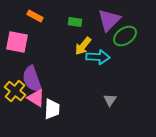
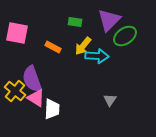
orange rectangle: moved 18 px right, 31 px down
pink square: moved 9 px up
cyan arrow: moved 1 px left, 1 px up
